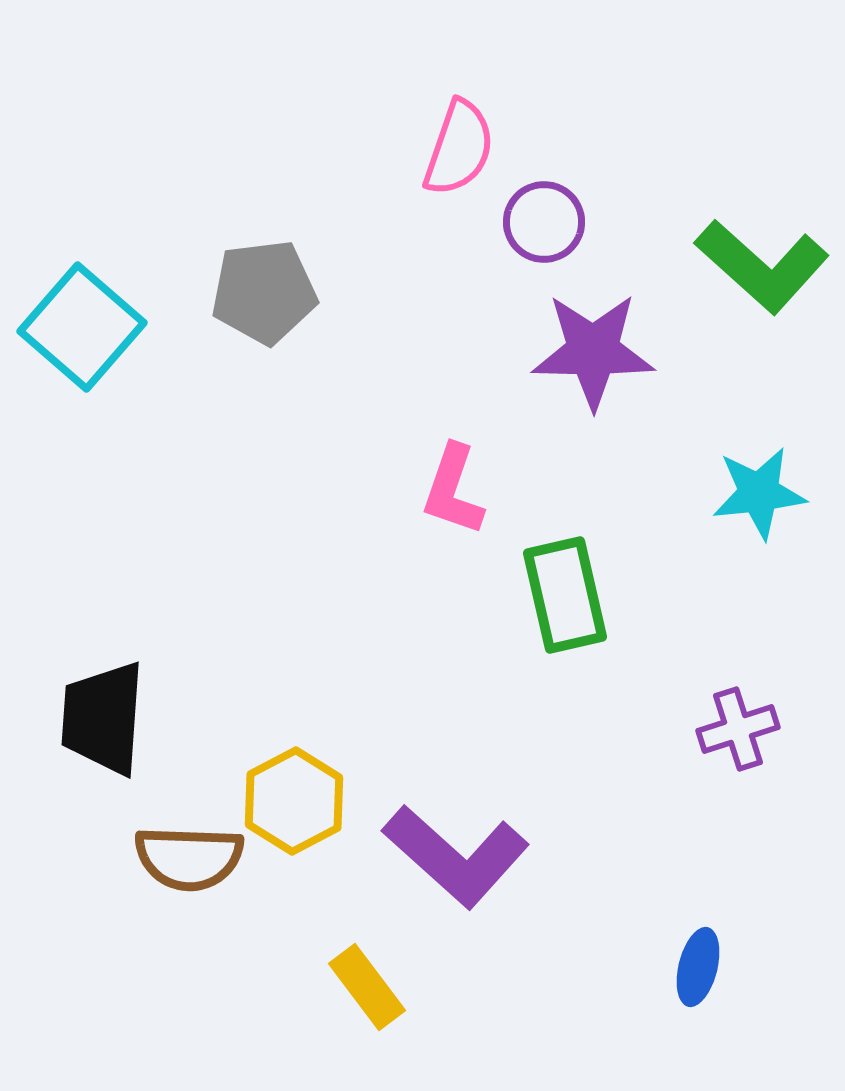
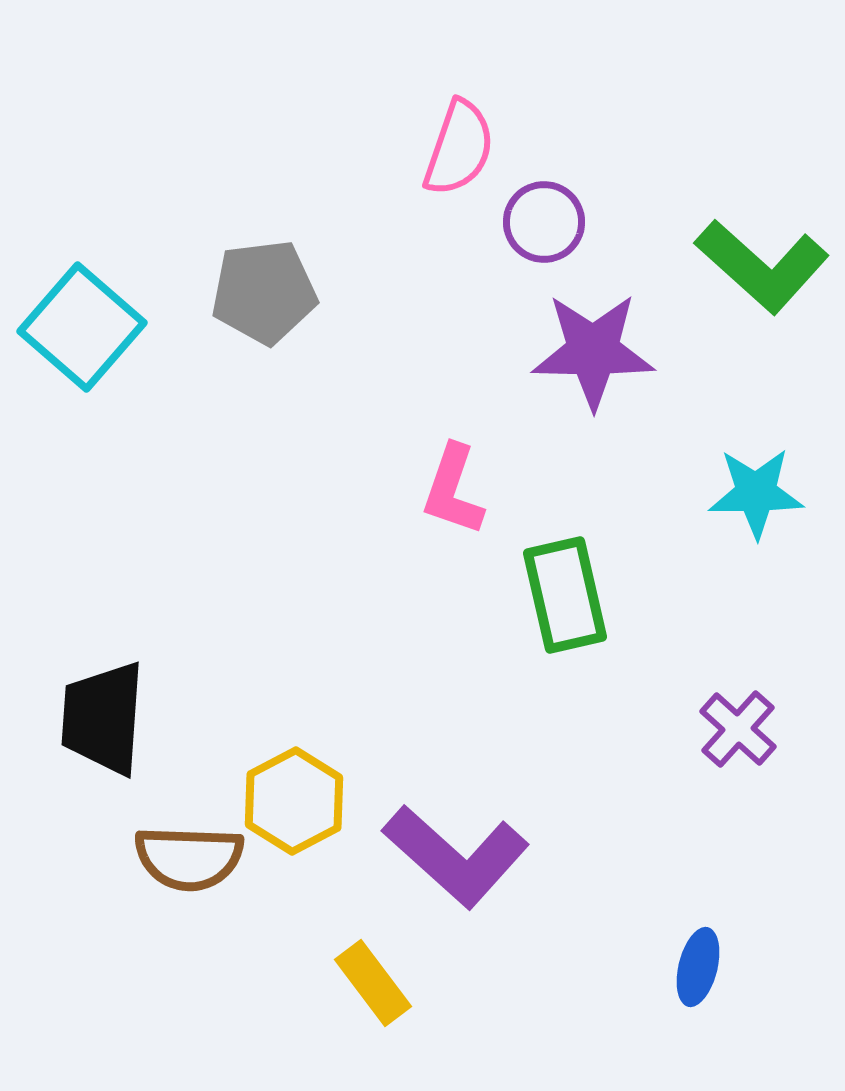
cyan star: moved 3 px left; rotated 6 degrees clockwise
purple cross: rotated 30 degrees counterclockwise
yellow rectangle: moved 6 px right, 4 px up
